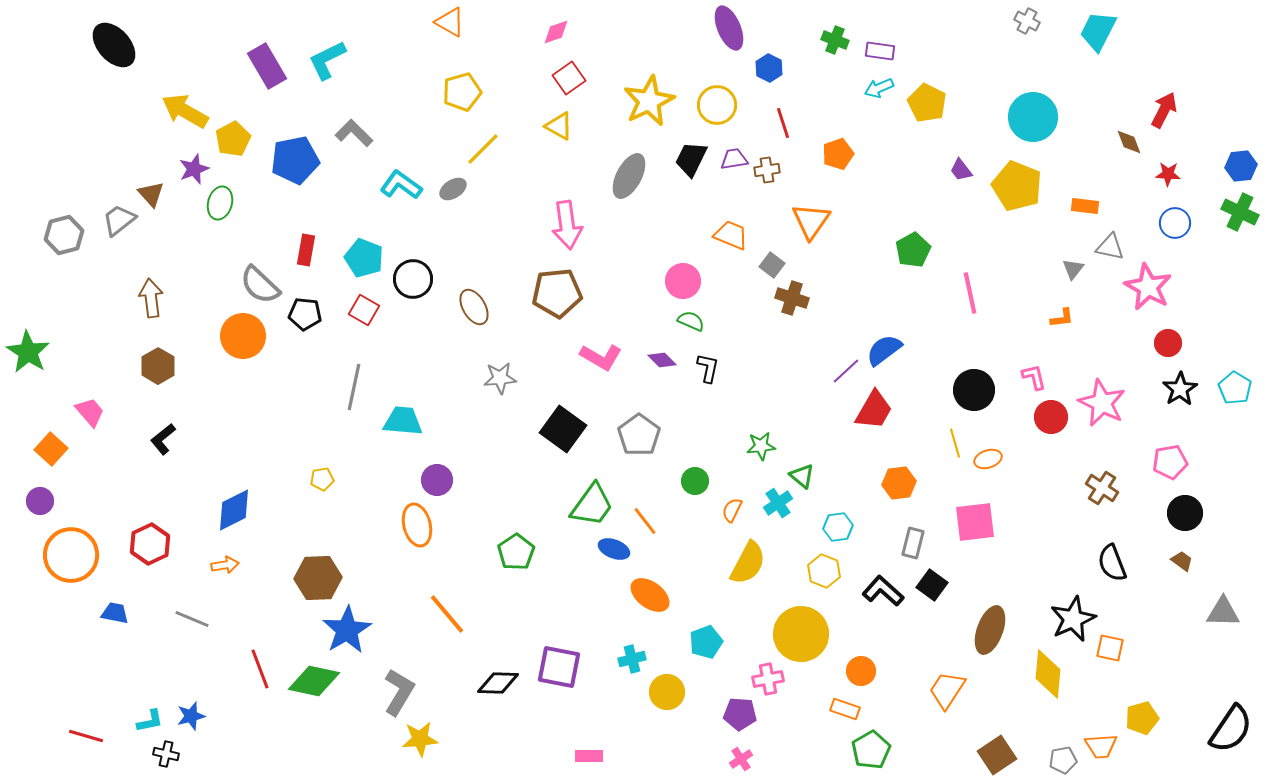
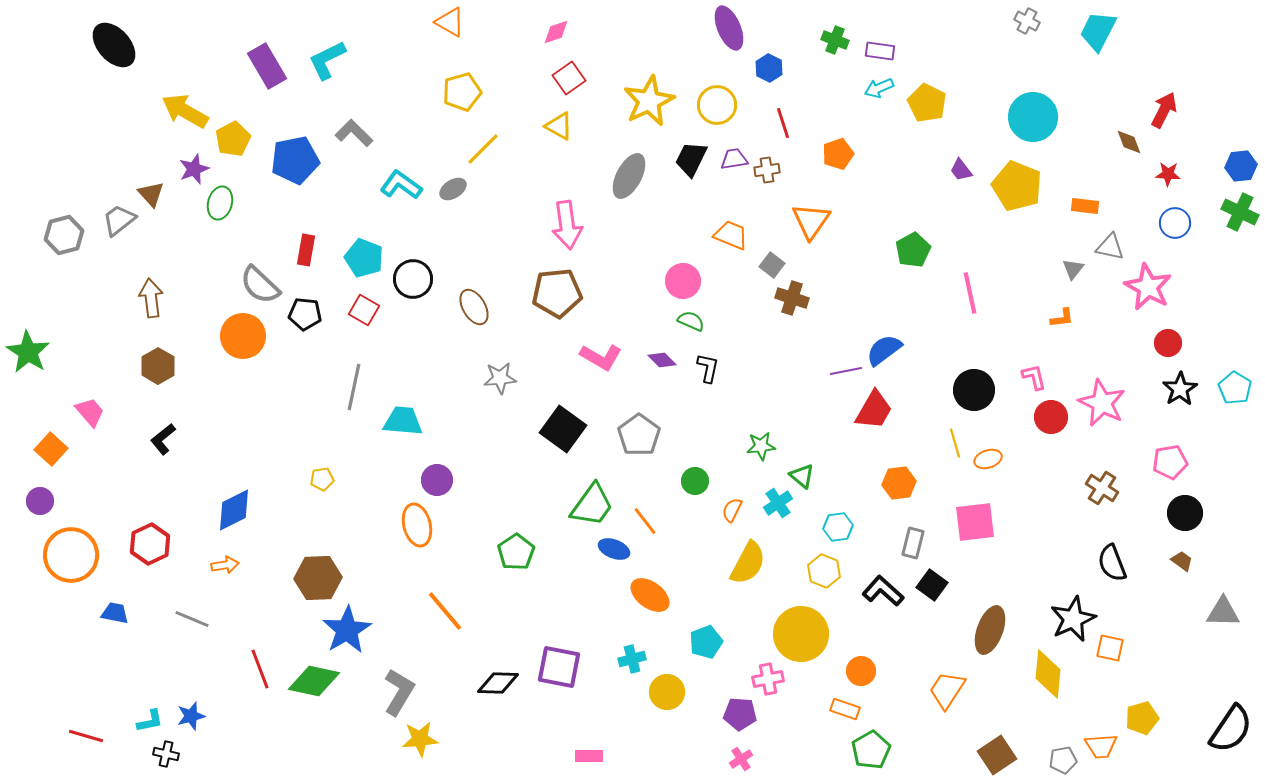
purple line at (846, 371): rotated 32 degrees clockwise
orange line at (447, 614): moved 2 px left, 3 px up
